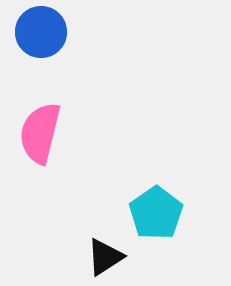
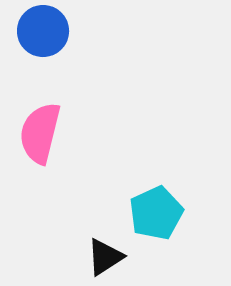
blue circle: moved 2 px right, 1 px up
cyan pentagon: rotated 10 degrees clockwise
